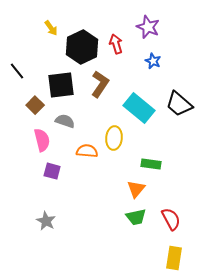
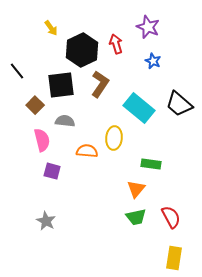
black hexagon: moved 3 px down
gray semicircle: rotated 12 degrees counterclockwise
red semicircle: moved 2 px up
